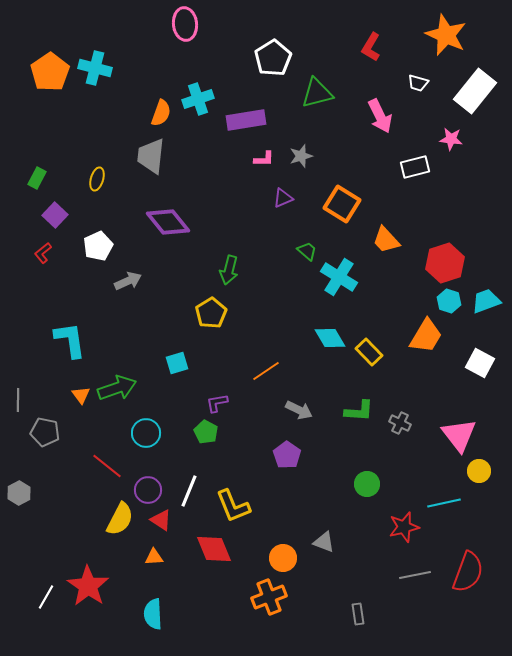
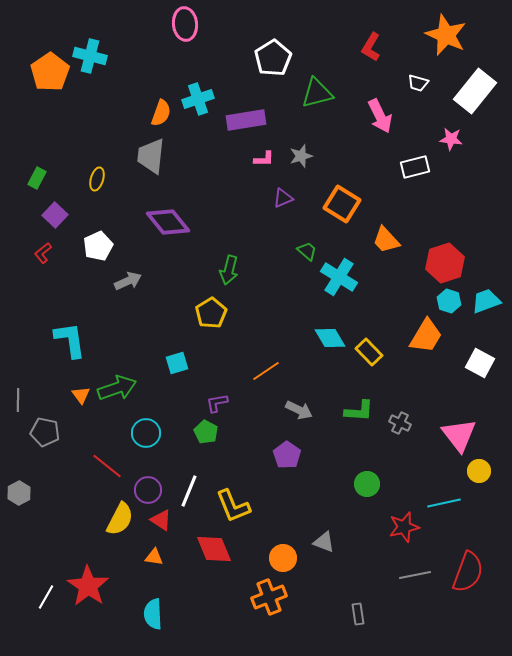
cyan cross at (95, 68): moved 5 px left, 12 px up
orange triangle at (154, 557): rotated 12 degrees clockwise
